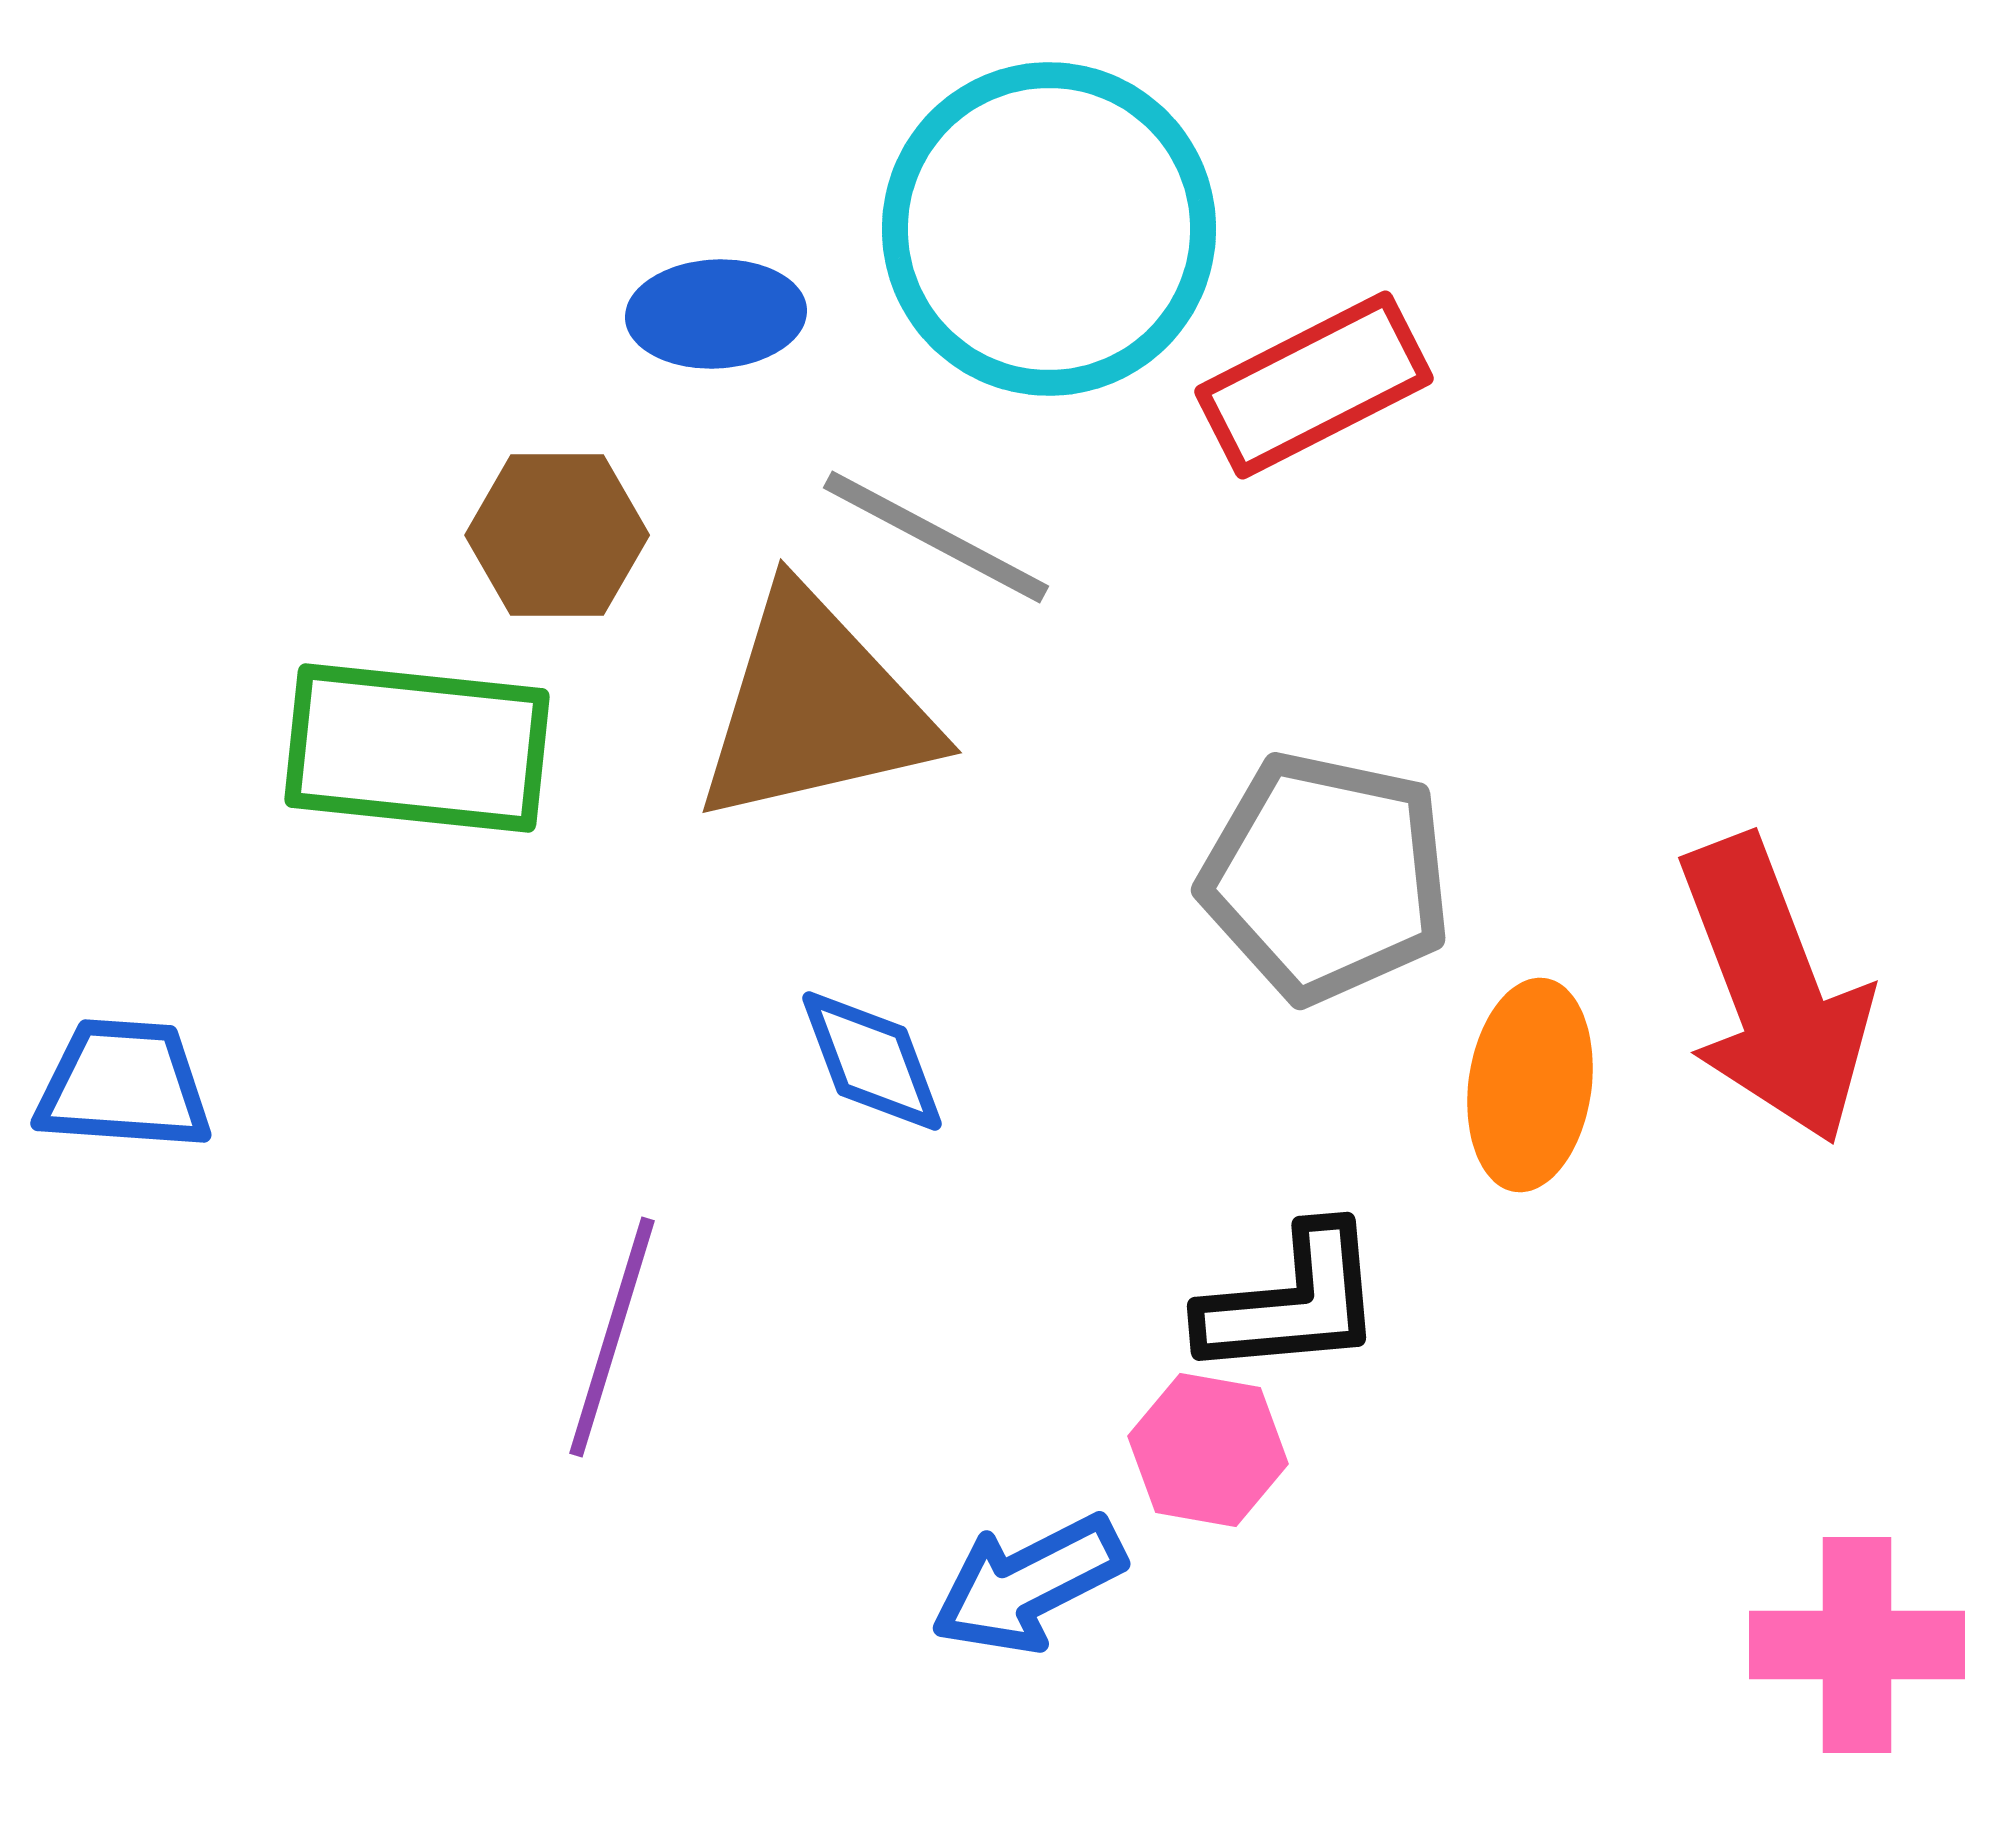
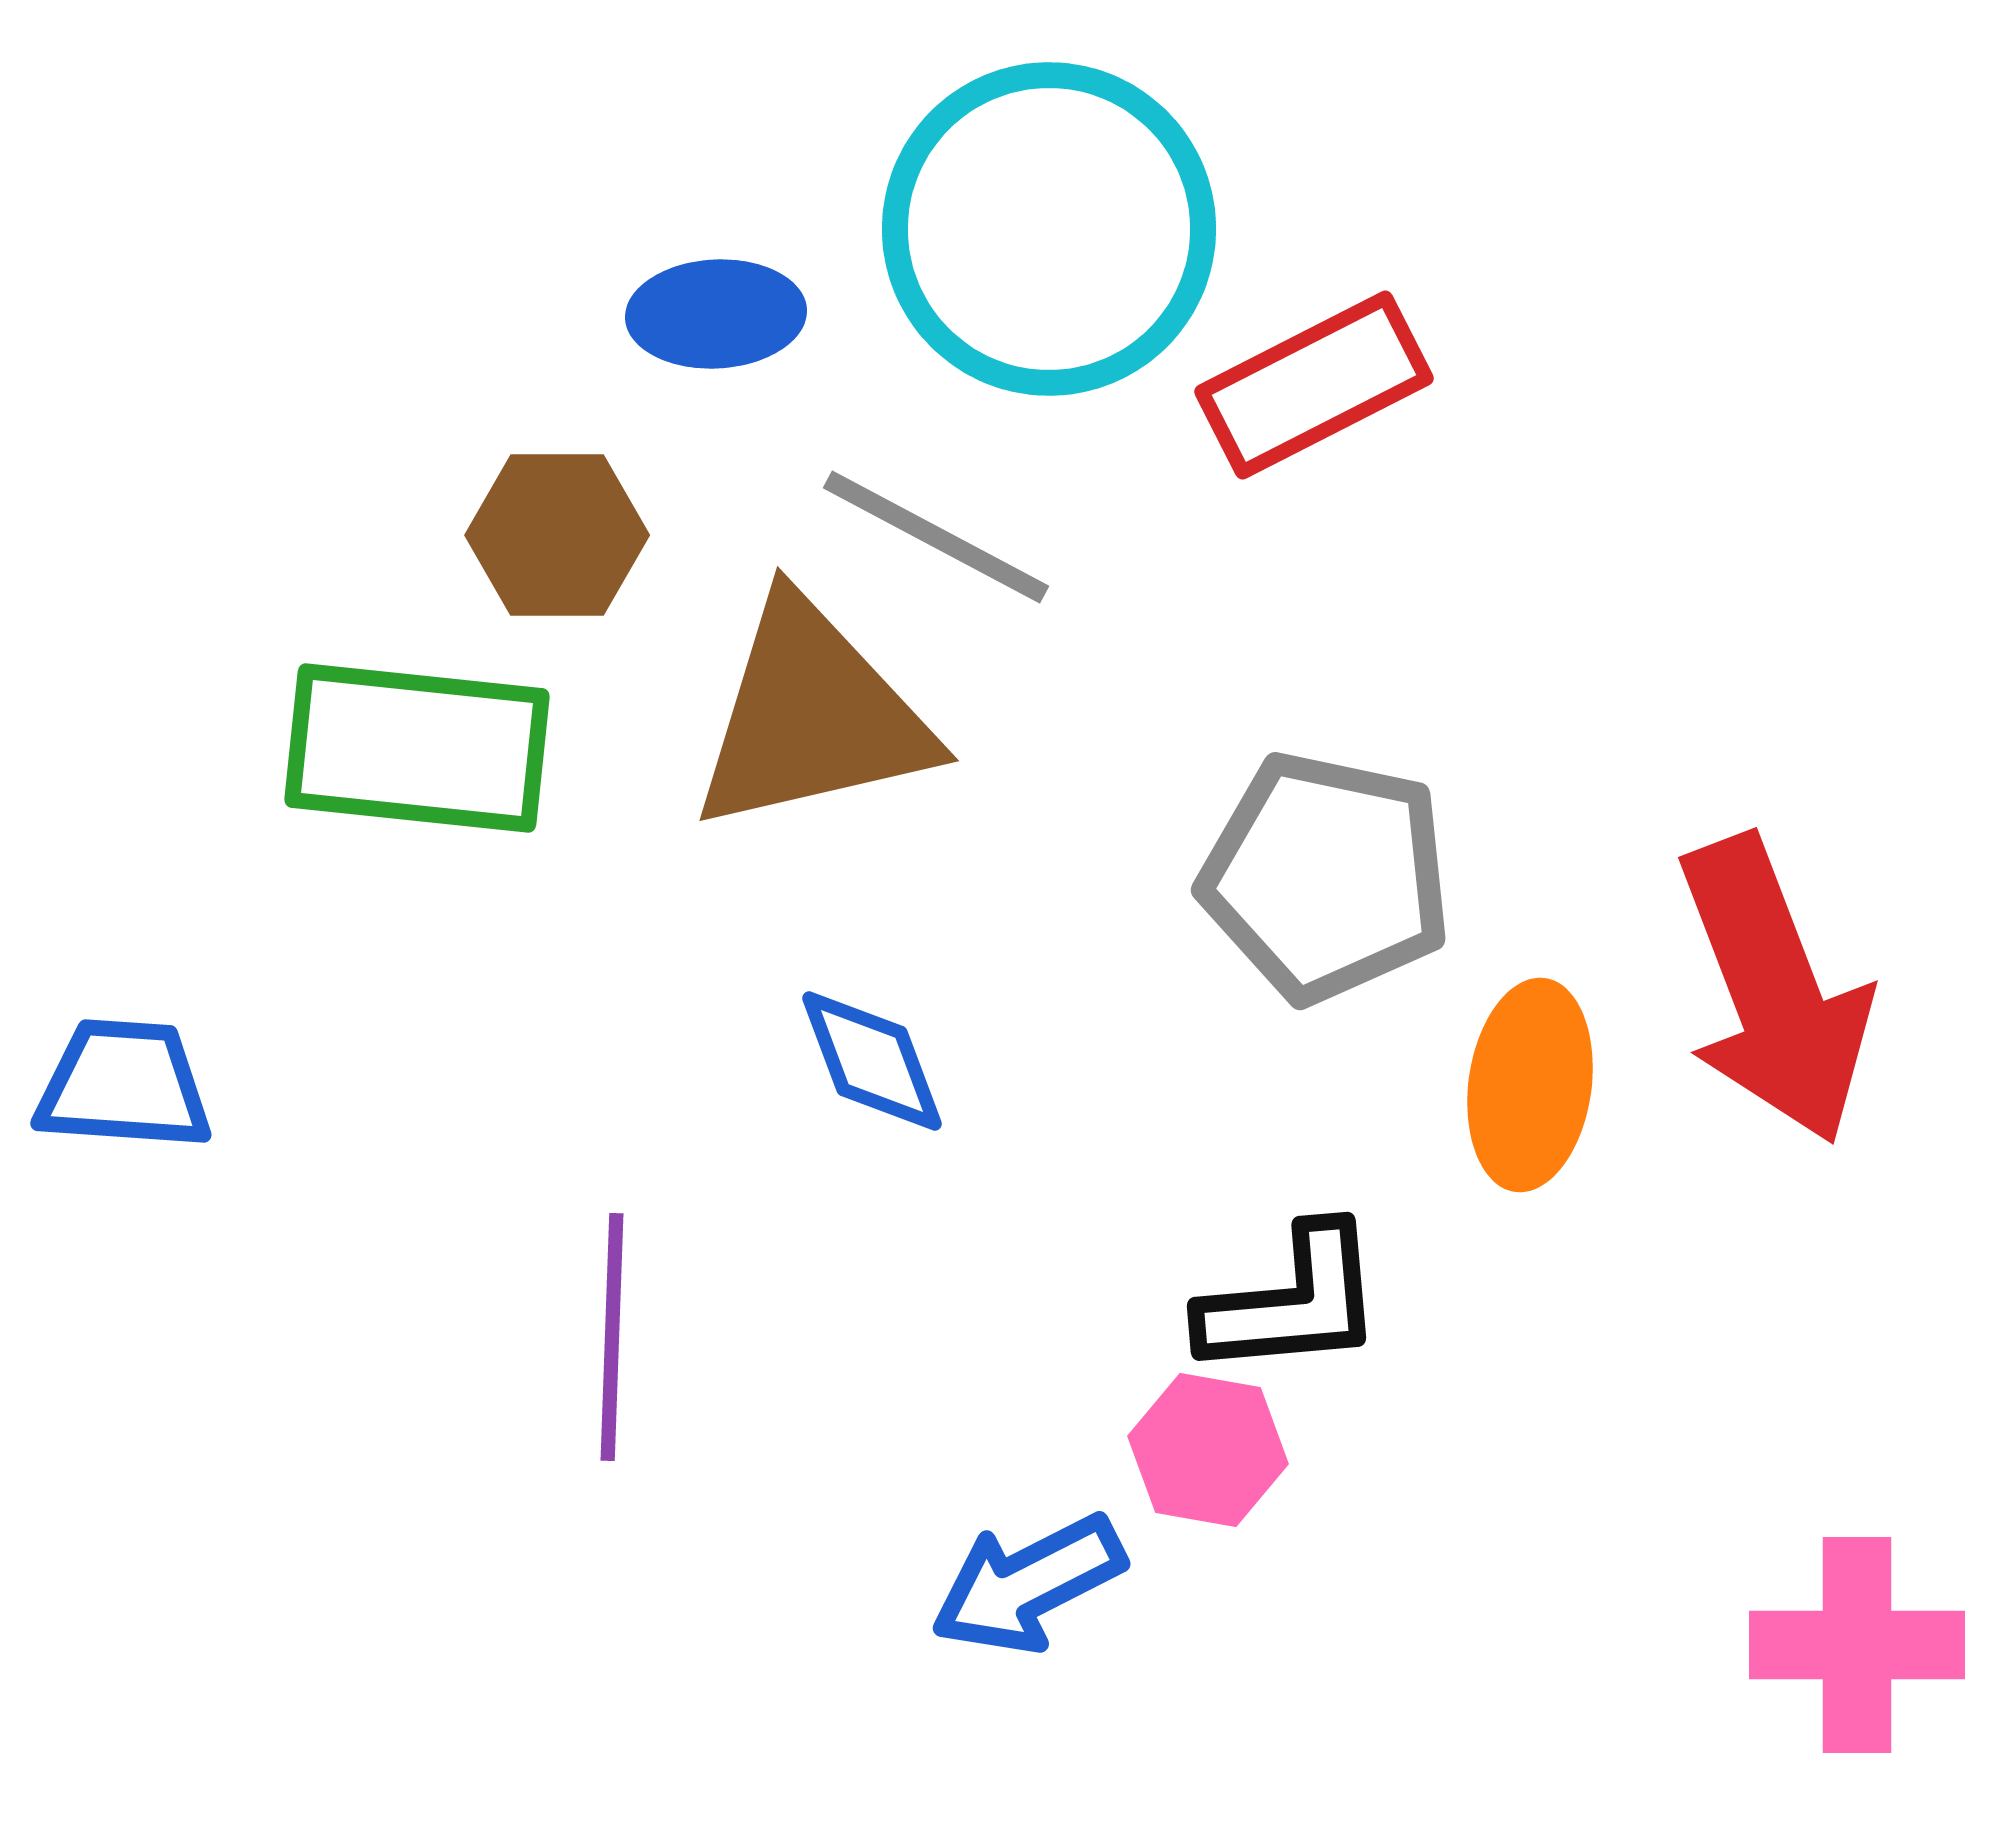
brown triangle: moved 3 px left, 8 px down
purple line: rotated 15 degrees counterclockwise
